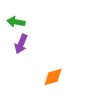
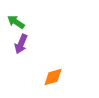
green arrow: rotated 24 degrees clockwise
